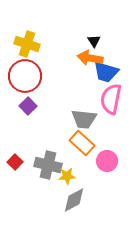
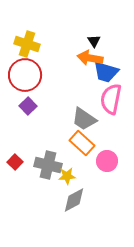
red circle: moved 1 px up
gray trapezoid: rotated 28 degrees clockwise
